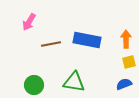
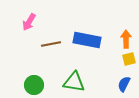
yellow square: moved 3 px up
blue semicircle: rotated 42 degrees counterclockwise
